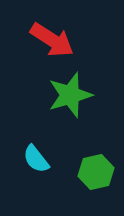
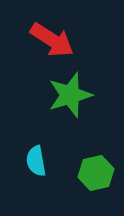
cyan semicircle: moved 2 px down; rotated 28 degrees clockwise
green hexagon: moved 1 px down
